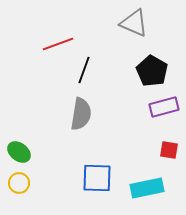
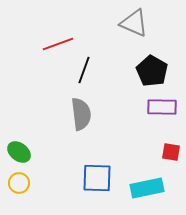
purple rectangle: moved 2 px left; rotated 16 degrees clockwise
gray semicircle: rotated 16 degrees counterclockwise
red square: moved 2 px right, 2 px down
